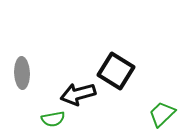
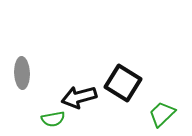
black square: moved 7 px right, 12 px down
black arrow: moved 1 px right, 3 px down
